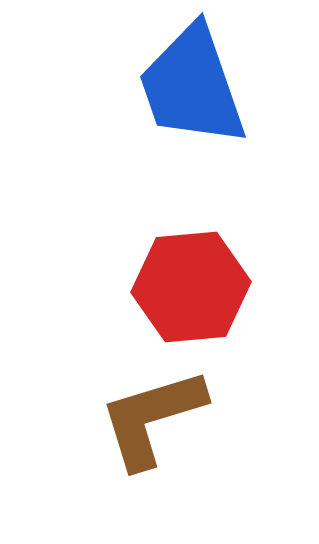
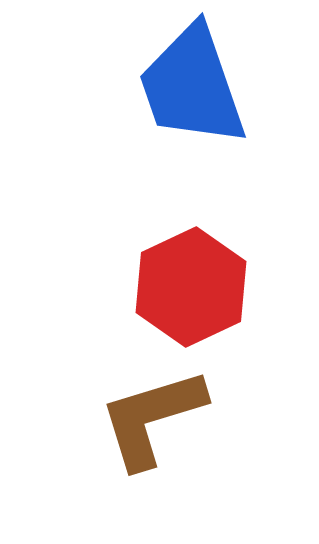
red hexagon: rotated 20 degrees counterclockwise
